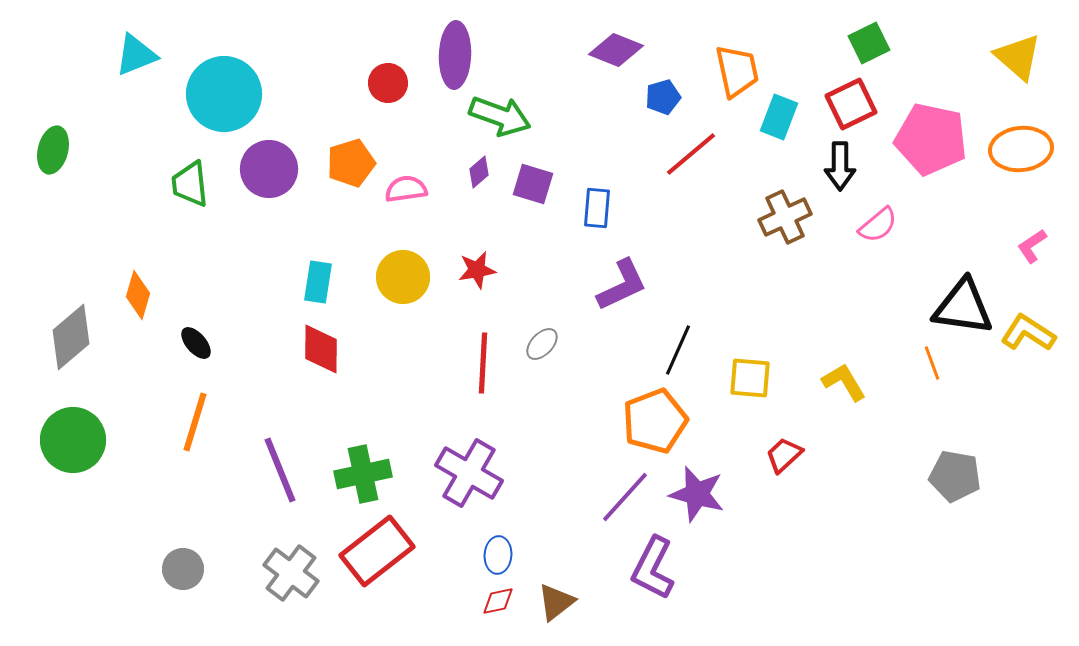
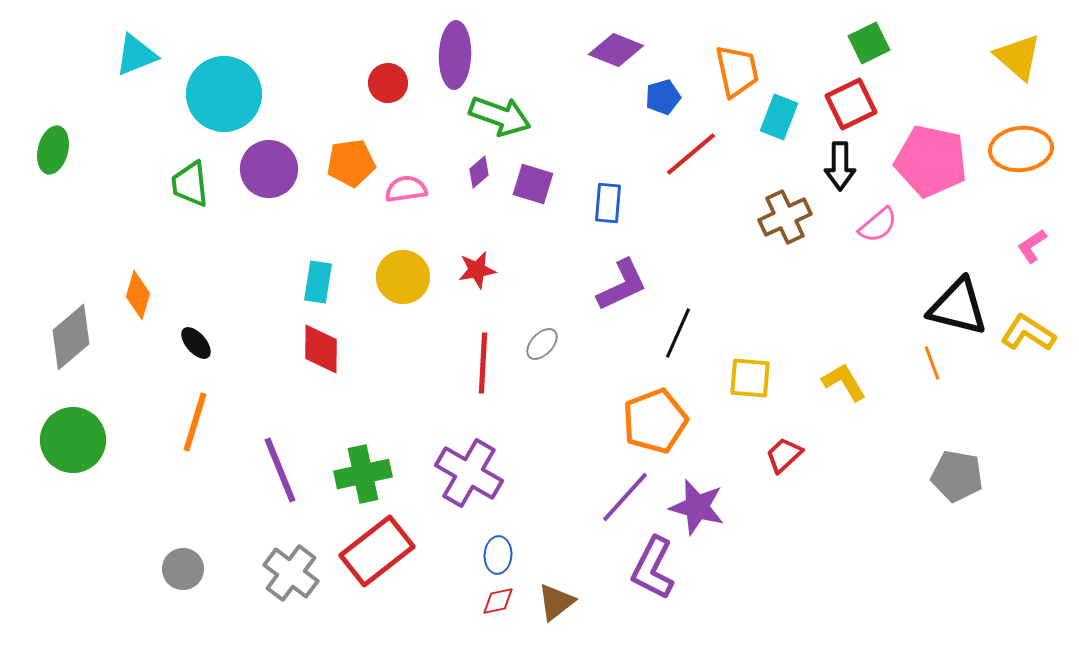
pink pentagon at (931, 139): moved 22 px down
orange pentagon at (351, 163): rotated 9 degrees clockwise
blue rectangle at (597, 208): moved 11 px right, 5 px up
black triangle at (963, 307): moved 5 px left; rotated 6 degrees clockwise
black line at (678, 350): moved 17 px up
gray pentagon at (955, 476): moved 2 px right
purple star at (697, 494): moved 13 px down
